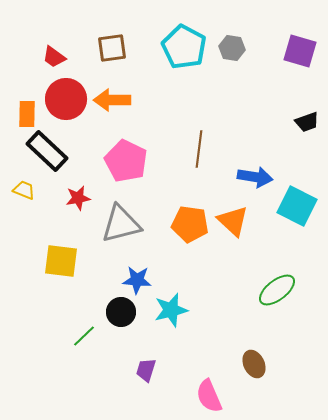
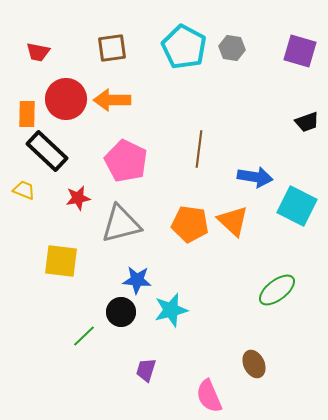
red trapezoid: moved 16 px left, 5 px up; rotated 25 degrees counterclockwise
